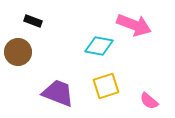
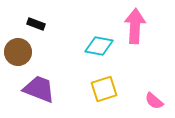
black rectangle: moved 3 px right, 3 px down
pink arrow: moved 1 px right, 1 px down; rotated 108 degrees counterclockwise
yellow square: moved 2 px left, 3 px down
purple trapezoid: moved 19 px left, 4 px up
pink semicircle: moved 5 px right
